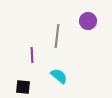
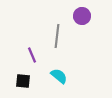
purple circle: moved 6 px left, 5 px up
purple line: rotated 21 degrees counterclockwise
black square: moved 6 px up
